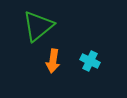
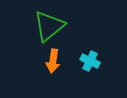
green triangle: moved 11 px right
